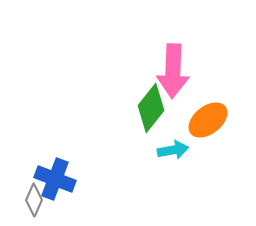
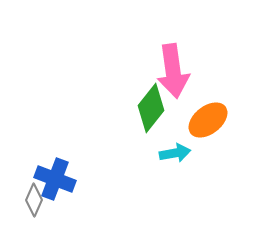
pink arrow: rotated 10 degrees counterclockwise
cyan arrow: moved 2 px right, 3 px down
